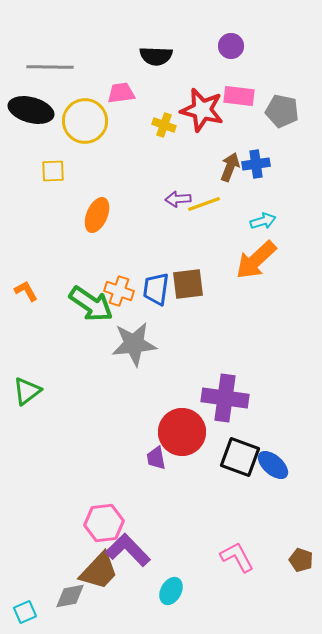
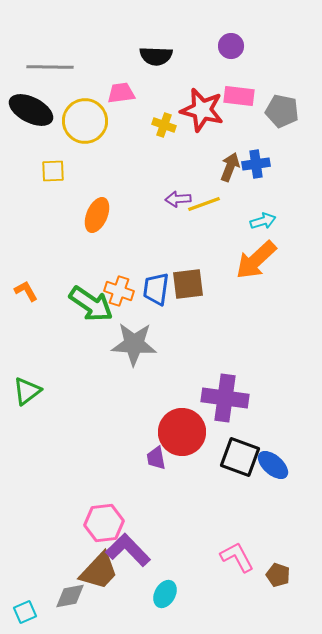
black ellipse: rotated 12 degrees clockwise
gray star: rotated 9 degrees clockwise
brown pentagon: moved 23 px left, 15 px down
cyan ellipse: moved 6 px left, 3 px down
